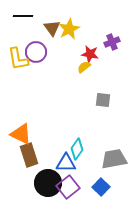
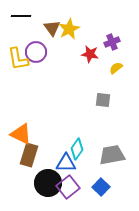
black line: moved 2 px left
yellow semicircle: moved 32 px right, 1 px down
brown rectangle: rotated 35 degrees clockwise
gray trapezoid: moved 2 px left, 4 px up
